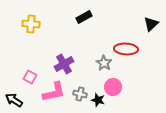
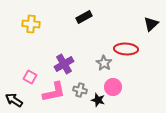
gray cross: moved 4 px up
